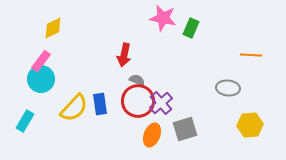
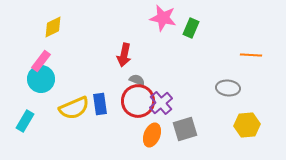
yellow diamond: moved 1 px up
yellow semicircle: rotated 24 degrees clockwise
yellow hexagon: moved 3 px left
